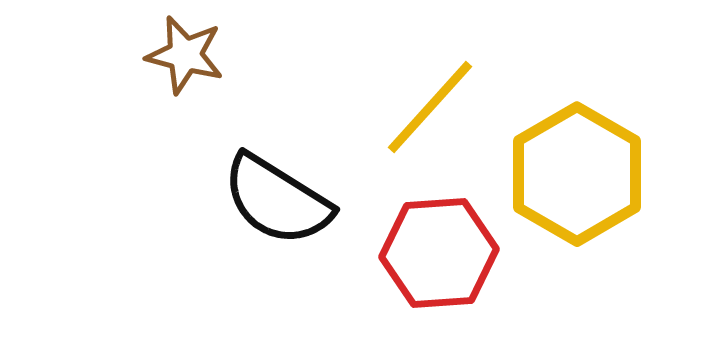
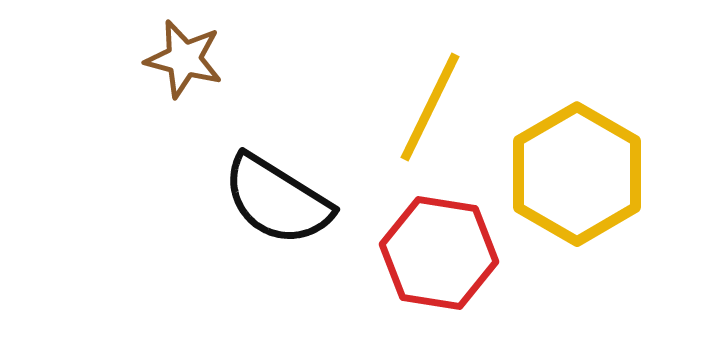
brown star: moved 1 px left, 4 px down
yellow line: rotated 16 degrees counterclockwise
red hexagon: rotated 13 degrees clockwise
